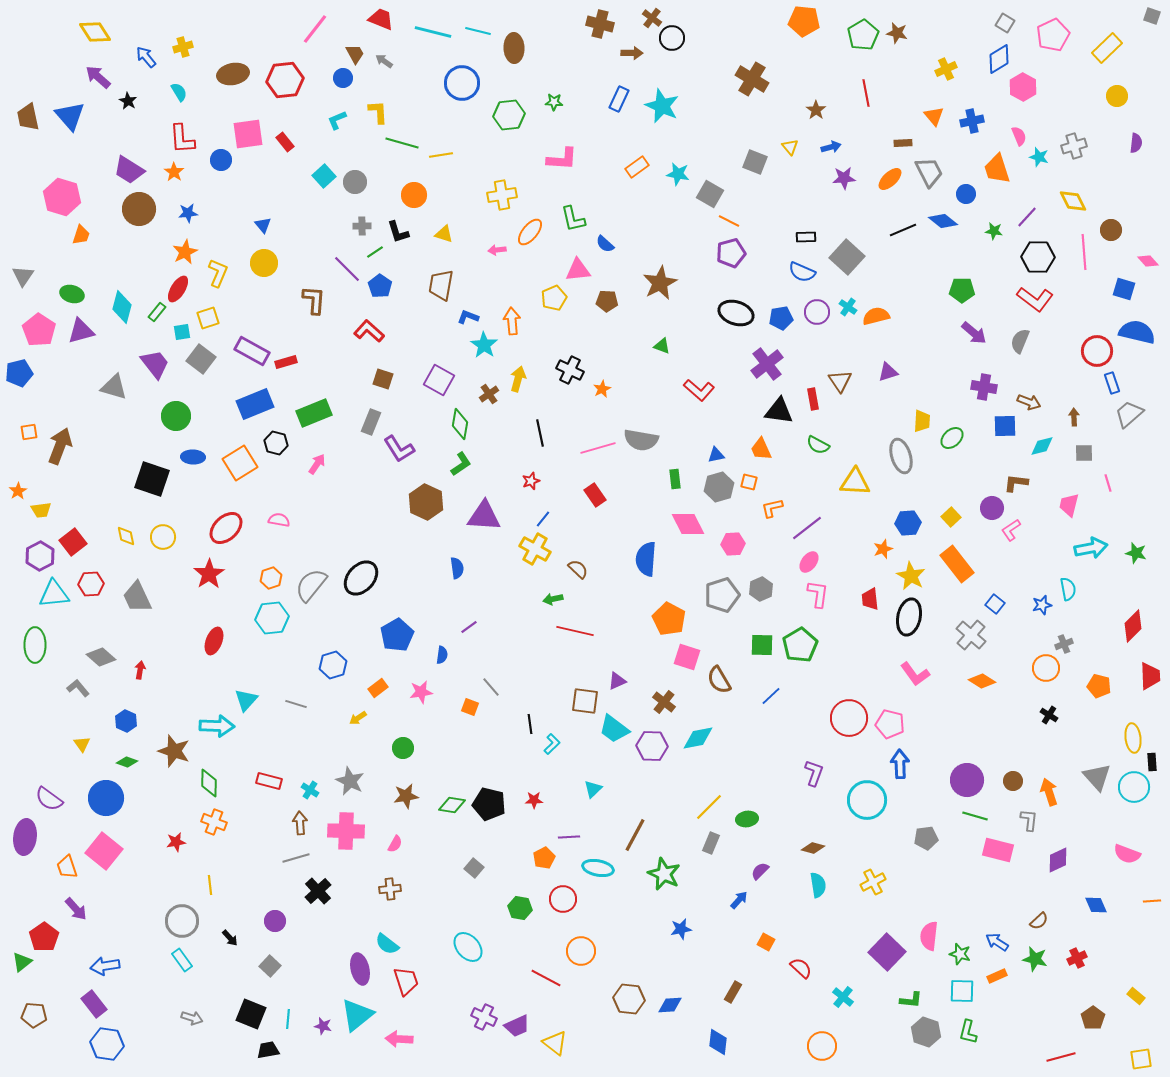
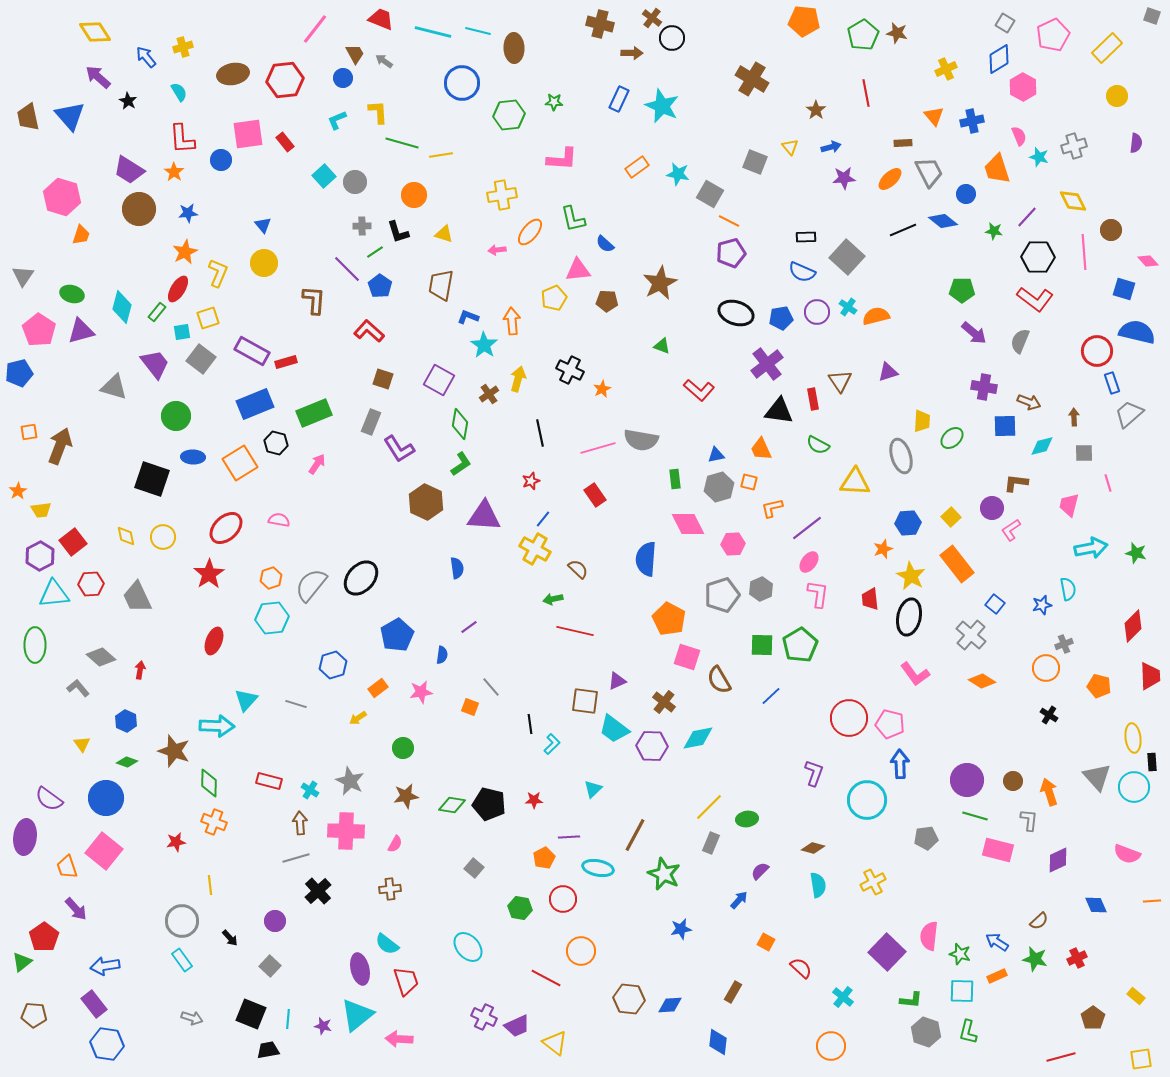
orange circle at (822, 1046): moved 9 px right
